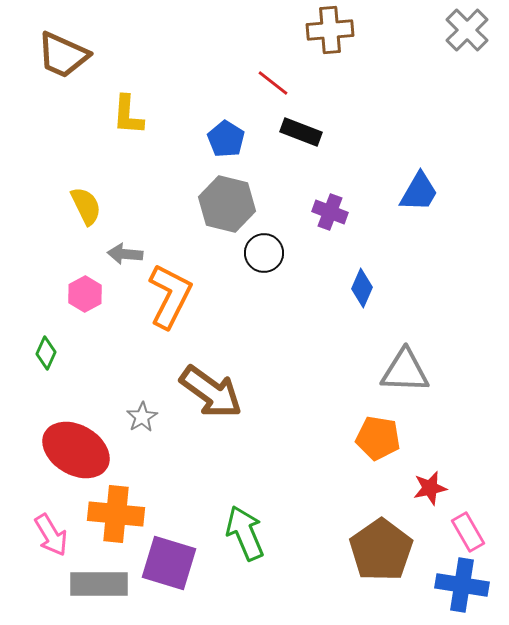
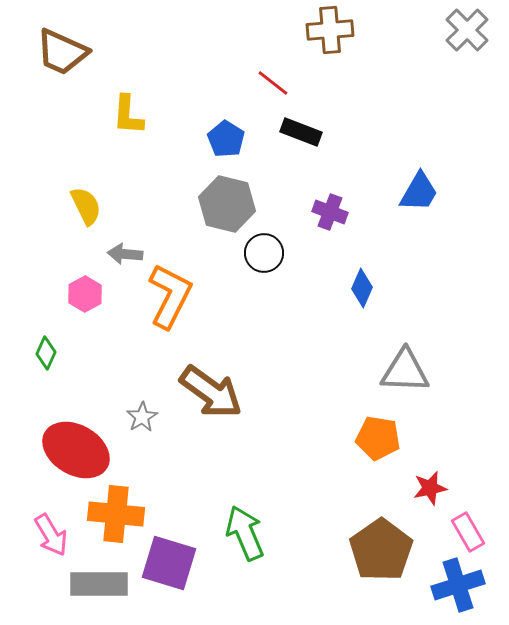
brown trapezoid: moved 1 px left, 3 px up
blue cross: moved 4 px left; rotated 27 degrees counterclockwise
